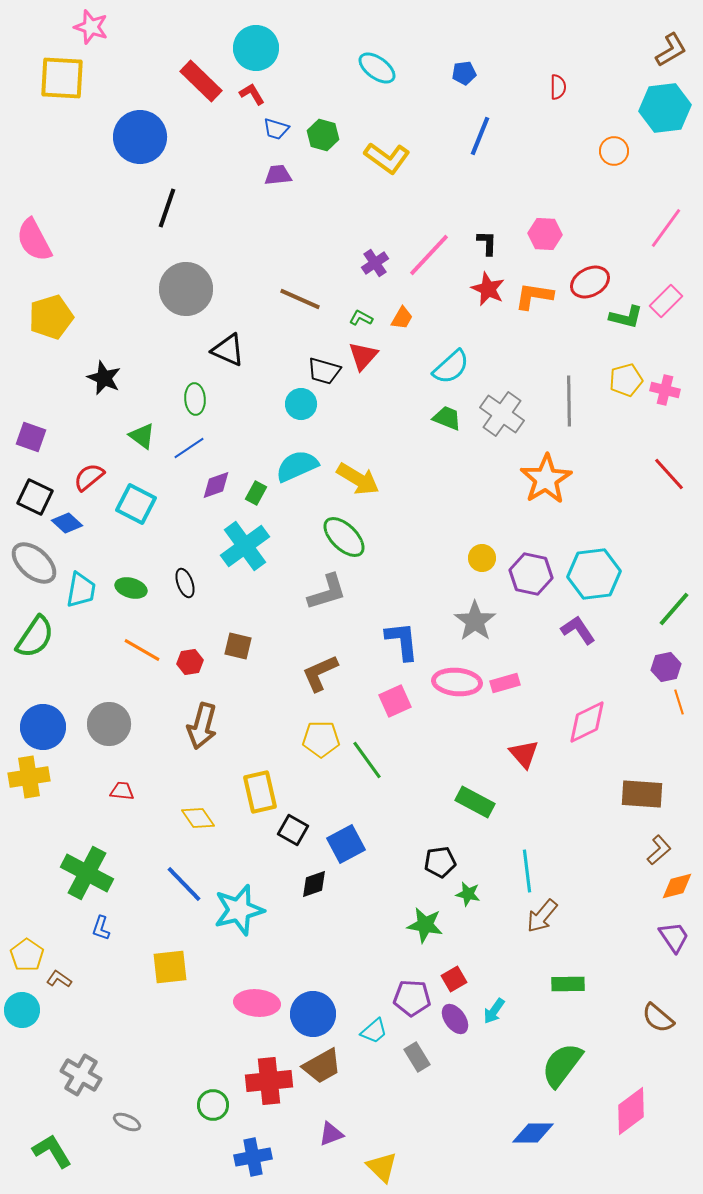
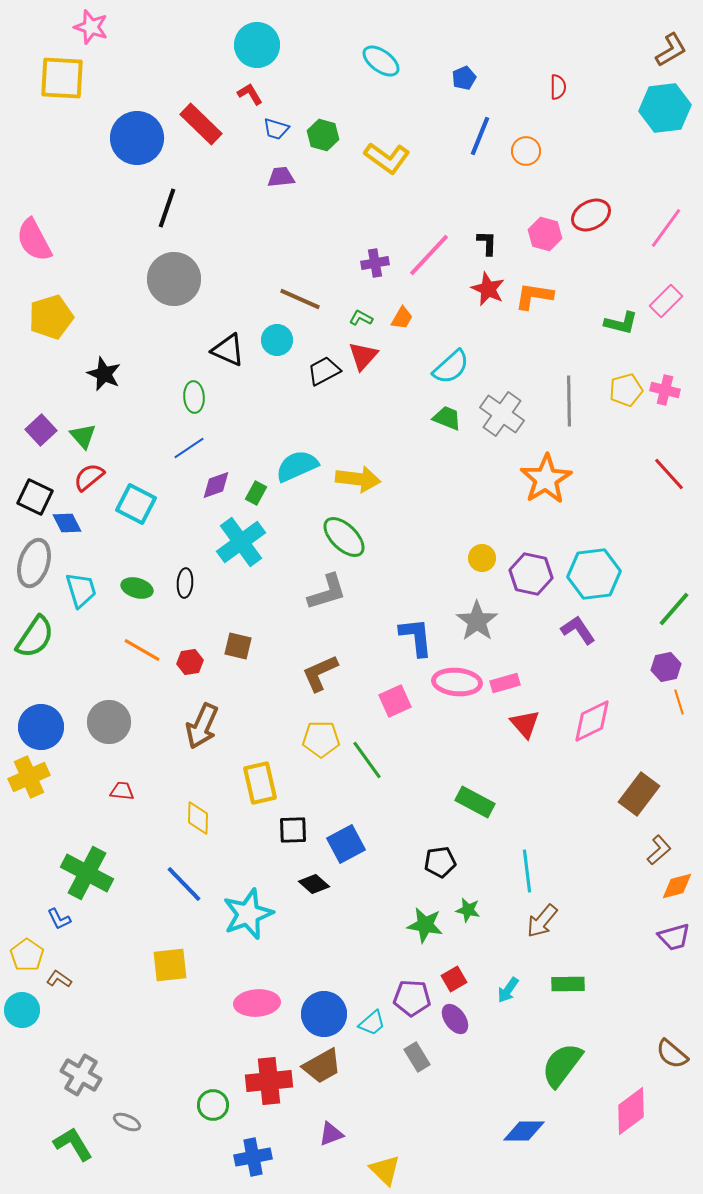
cyan circle at (256, 48): moved 1 px right, 3 px up
cyan ellipse at (377, 68): moved 4 px right, 7 px up
blue pentagon at (464, 73): moved 5 px down; rotated 15 degrees counterclockwise
red rectangle at (201, 81): moved 43 px down
red L-shape at (252, 94): moved 2 px left
blue circle at (140, 137): moved 3 px left, 1 px down
orange circle at (614, 151): moved 88 px left
purple trapezoid at (278, 175): moved 3 px right, 2 px down
pink hexagon at (545, 234): rotated 12 degrees clockwise
purple cross at (375, 263): rotated 24 degrees clockwise
red ellipse at (590, 282): moved 1 px right, 67 px up
gray circle at (186, 289): moved 12 px left, 10 px up
green L-shape at (626, 317): moved 5 px left, 6 px down
black trapezoid at (324, 371): rotated 136 degrees clockwise
black star at (104, 378): moved 4 px up
yellow pentagon at (626, 380): moved 10 px down
green ellipse at (195, 399): moved 1 px left, 2 px up
cyan circle at (301, 404): moved 24 px left, 64 px up
green triangle at (142, 436): moved 59 px left; rotated 12 degrees clockwise
purple square at (31, 437): moved 10 px right, 7 px up; rotated 28 degrees clockwise
yellow arrow at (358, 479): rotated 24 degrees counterclockwise
blue diamond at (67, 523): rotated 20 degrees clockwise
cyan cross at (245, 546): moved 4 px left, 4 px up
gray ellipse at (34, 563): rotated 66 degrees clockwise
black ellipse at (185, 583): rotated 24 degrees clockwise
green ellipse at (131, 588): moved 6 px right
cyan trapezoid at (81, 590): rotated 27 degrees counterclockwise
gray star at (475, 621): moved 2 px right
blue L-shape at (402, 641): moved 14 px right, 4 px up
pink diamond at (587, 722): moved 5 px right, 1 px up
gray circle at (109, 724): moved 2 px up
brown arrow at (202, 726): rotated 9 degrees clockwise
blue circle at (43, 727): moved 2 px left
red triangle at (524, 754): moved 1 px right, 30 px up
yellow cross at (29, 777): rotated 15 degrees counterclockwise
yellow rectangle at (260, 792): moved 9 px up
brown rectangle at (642, 794): moved 3 px left; rotated 57 degrees counterclockwise
yellow diamond at (198, 818): rotated 36 degrees clockwise
black square at (293, 830): rotated 32 degrees counterclockwise
black diamond at (314, 884): rotated 60 degrees clockwise
green star at (468, 894): moved 16 px down
cyan star at (239, 910): moved 9 px right, 4 px down; rotated 6 degrees counterclockwise
brown arrow at (542, 916): moved 5 px down
blue L-shape at (101, 928): moved 42 px left, 9 px up; rotated 45 degrees counterclockwise
purple trapezoid at (674, 937): rotated 108 degrees clockwise
yellow square at (170, 967): moved 2 px up
pink ellipse at (257, 1003): rotated 9 degrees counterclockwise
cyan arrow at (494, 1011): moved 14 px right, 21 px up
blue circle at (313, 1014): moved 11 px right
brown semicircle at (658, 1018): moved 14 px right, 36 px down
cyan trapezoid at (374, 1031): moved 2 px left, 8 px up
blue diamond at (533, 1133): moved 9 px left, 2 px up
green L-shape at (52, 1151): moved 21 px right, 7 px up
yellow triangle at (382, 1167): moved 3 px right, 3 px down
